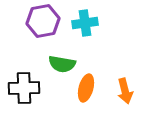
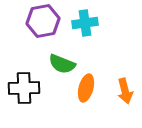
green semicircle: rotated 12 degrees clockwise
